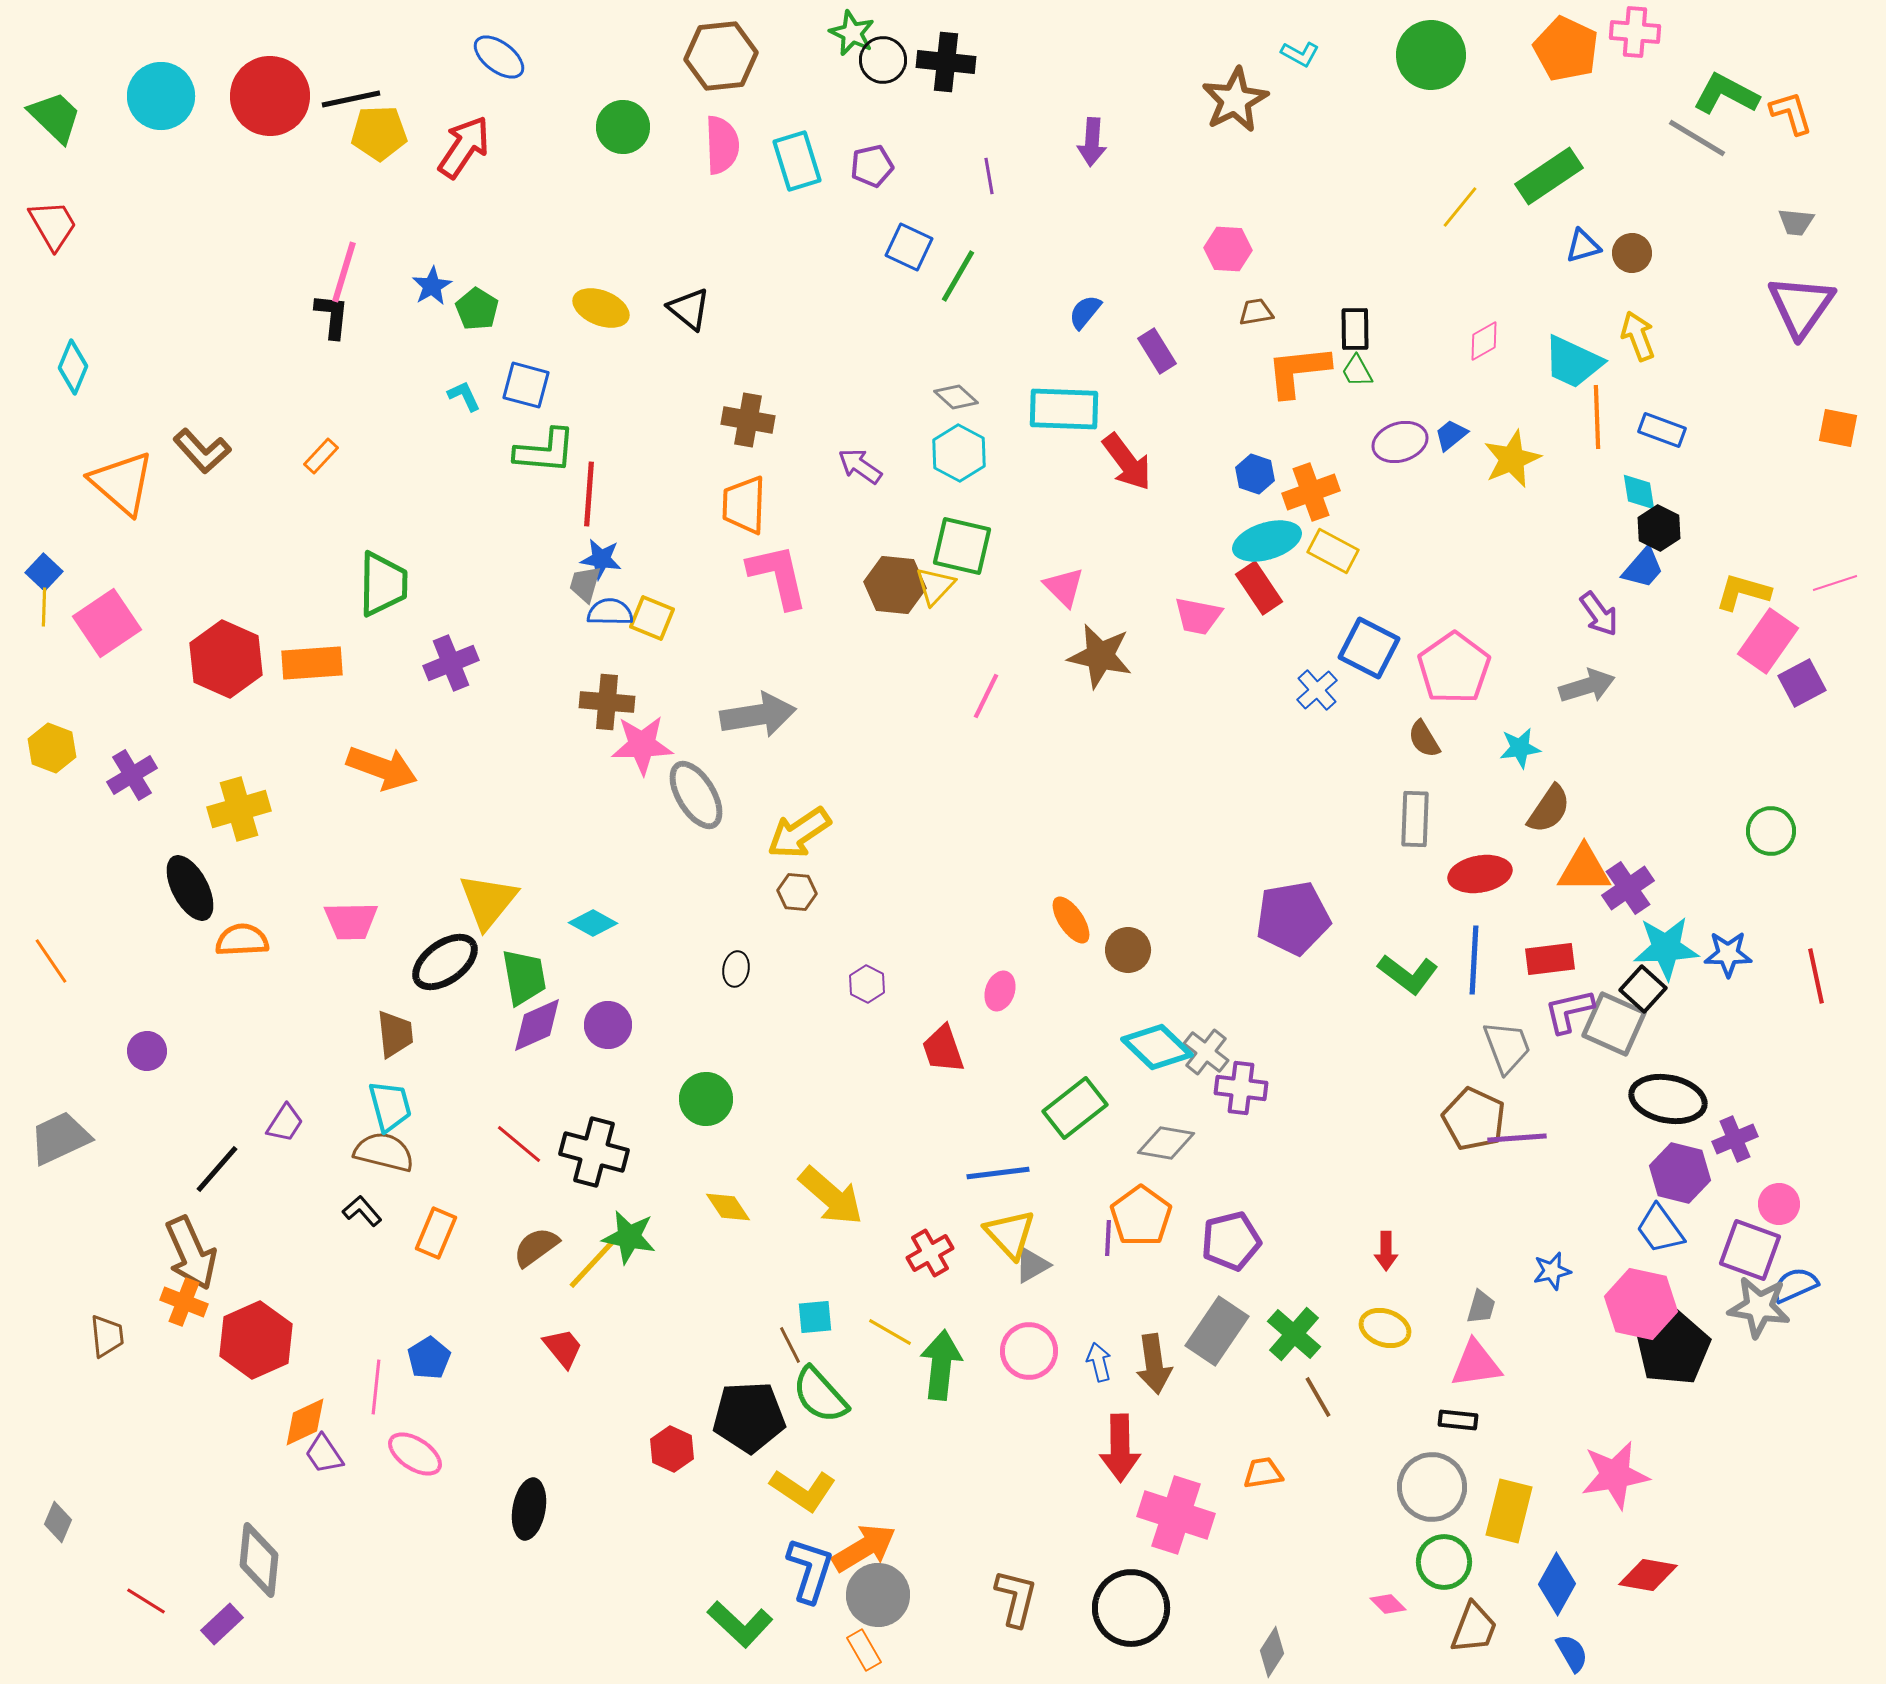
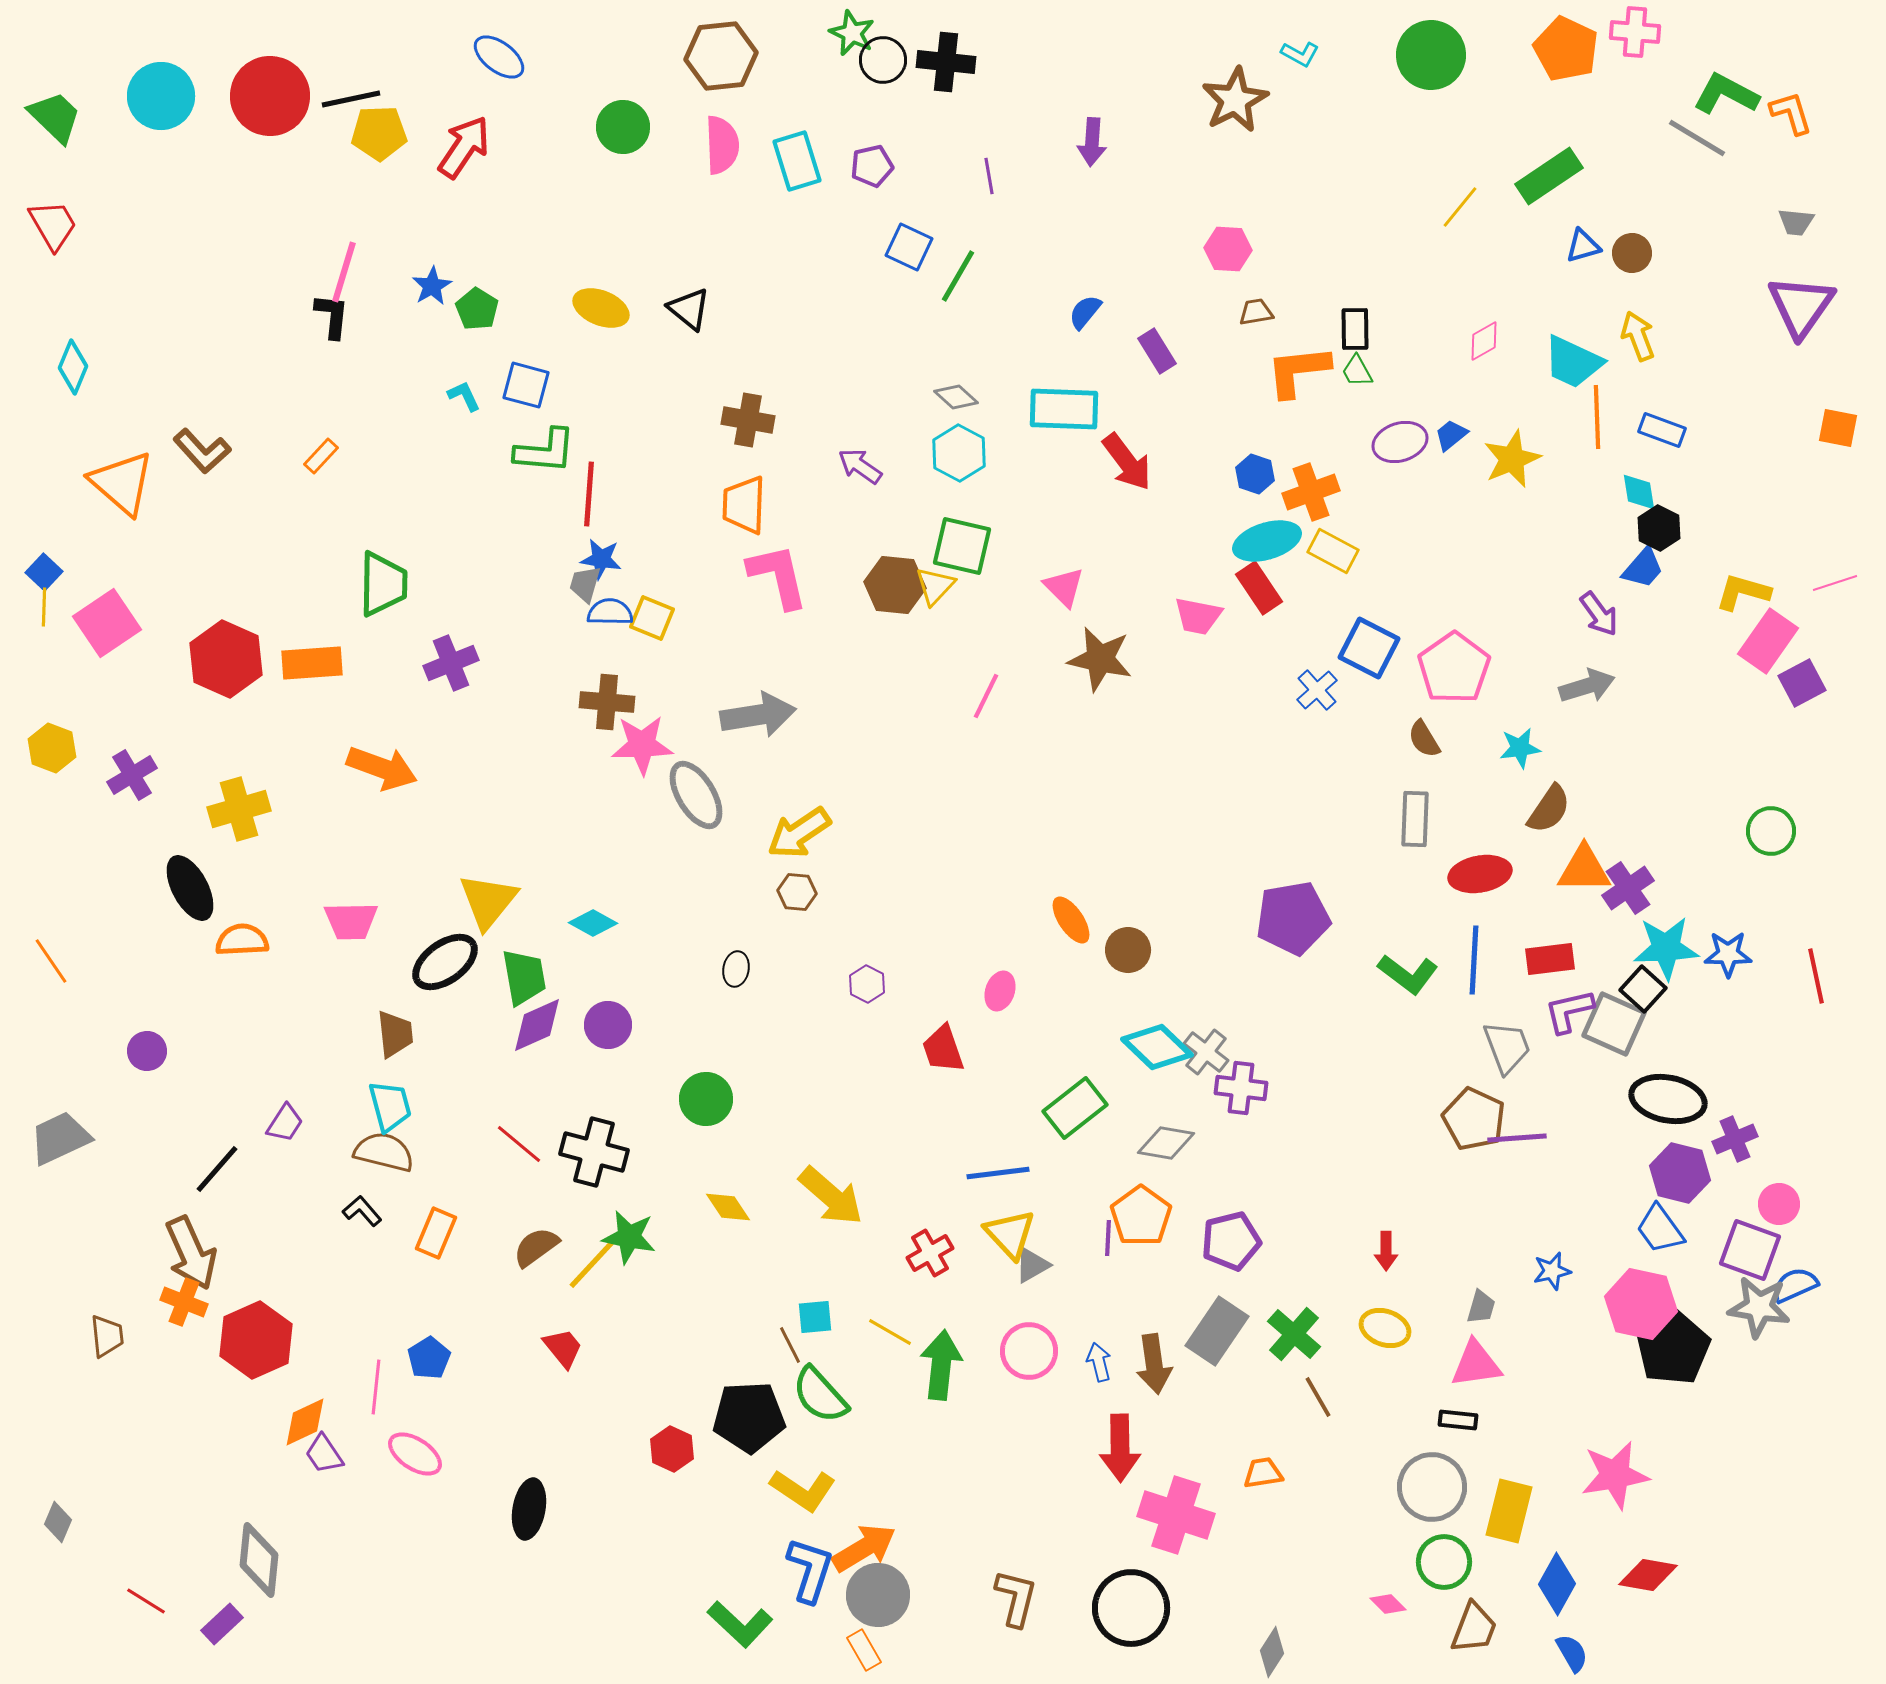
brown star at (1100, 656): moved 3 px down
